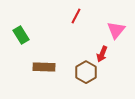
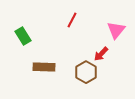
red line: moved 4 px left, 4 px down
green rectangle: moved 2 px right, 1 px down
red arrow: moved 1 px left; rotated 21 degrees clockwise
